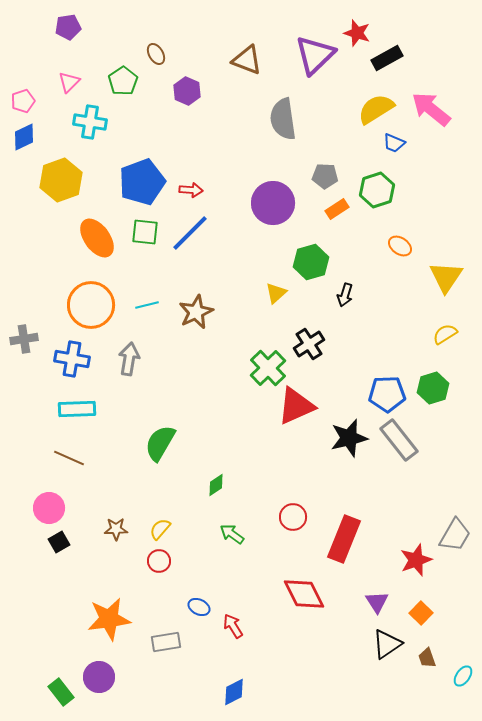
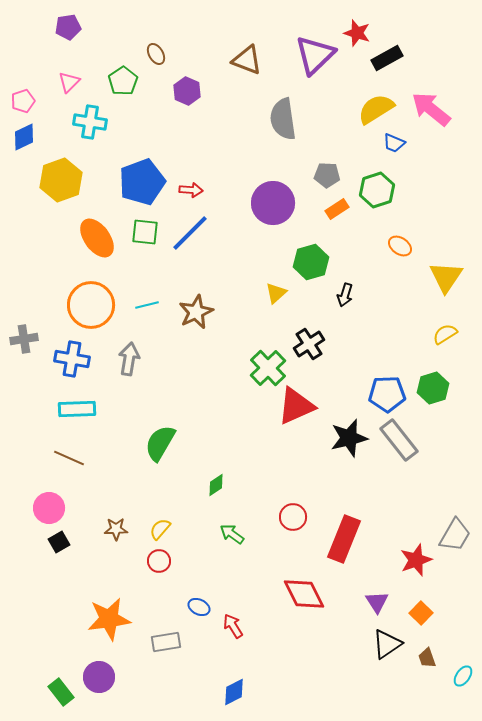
gray pentagon at (325, 176): moved 2 px right, 1 px up
